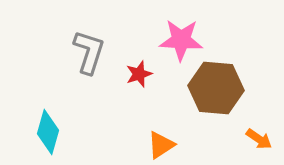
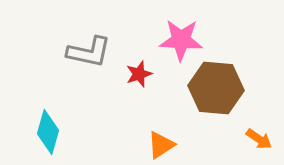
gray L-shape: rotated 84 degrees clockwise
